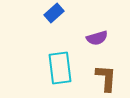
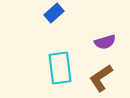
purple semicircle: moved 8 px right, 4 px down
brown L-shape: moved 5 px left; rotated 128 degrees counterclockwise
